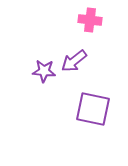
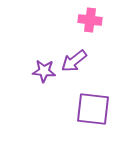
purple square: rotated 6 degrees counterclockwise
